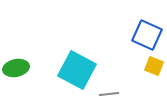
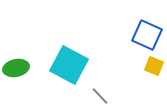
cyan square: moved 8 px left, 5 px up
gray line: moved 9 px left, 2 px down; rotated 54 degrees clockwise
